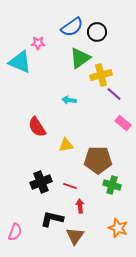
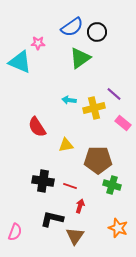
yellow cross: moved 7 px left, 33 px down
black cross: moved 2 px right, 1 px up; rotated 30 degrees clockwise
red arrow: rotated 24 degrees clockwise
